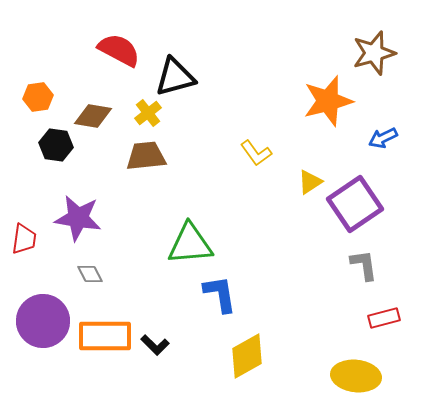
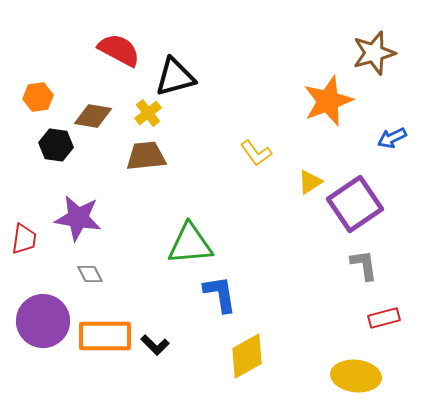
orange star: rotated 6 degrees counterclockwise
blue arrow: moved 9 px right
